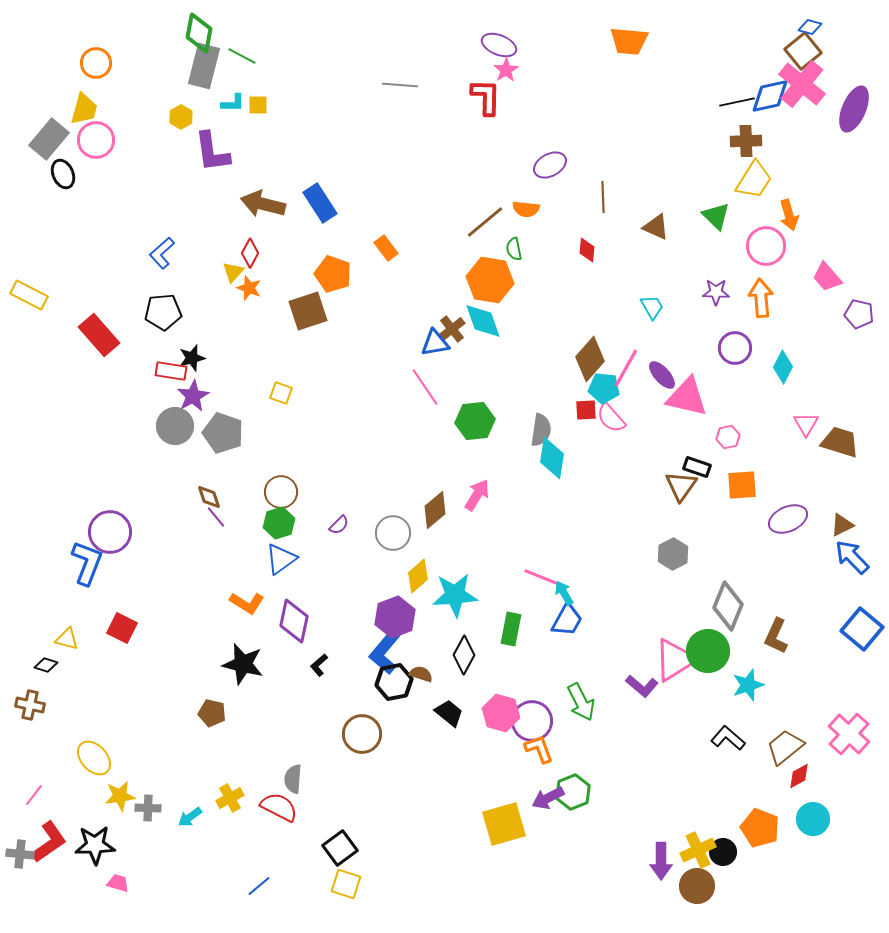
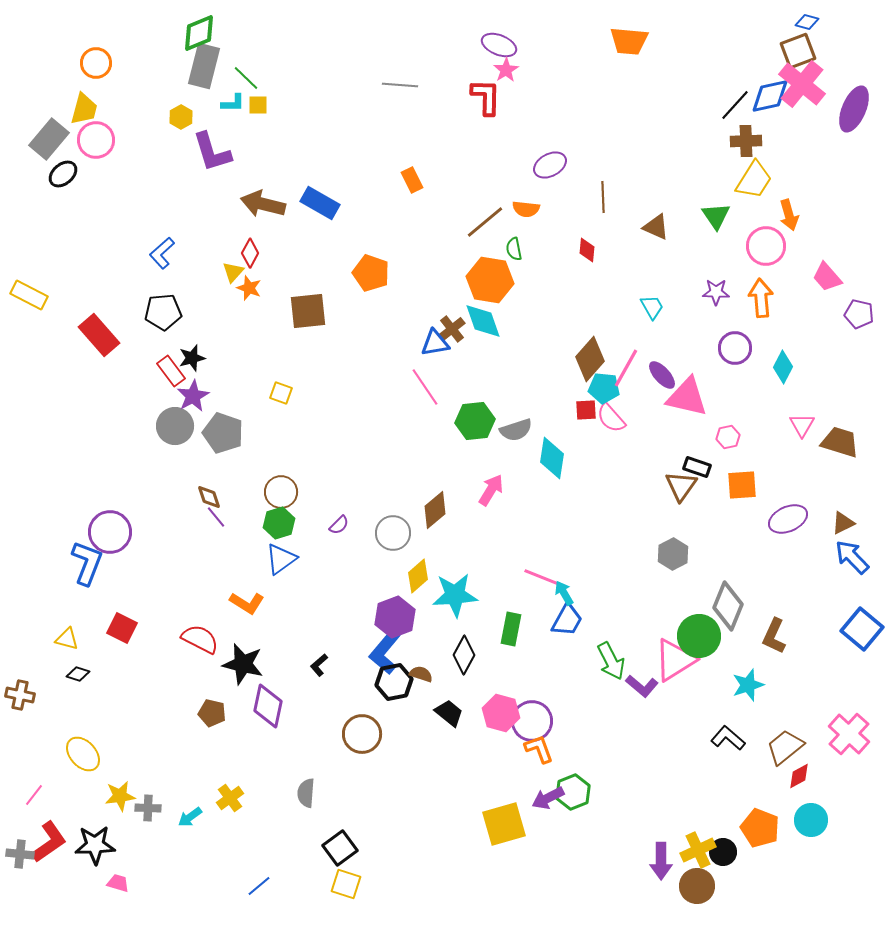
blue diamond at (810, 27): moved 3 px left, 5 px up
green diamond at (199, 33): rotated 57 degrees clockwise
brown square at (803, 51): moved 5 px left; rotated 18 degrees clockwise
green line at (242, 56): moved 4 px right, 22 px down; rotated 16 degrees clockwise
black line at (737, 102): moved 2 px left, 3 px down; rotated 36 degrees counterclockwise
purple L-shape at (212, 152): rotated 9 degrees counterclockwise
black ellipse at (63, 174): rotated 72 degrees clockwise
blue rectangle at (320, 203): rotated 27 degrees counterclockwise
green triangle at (716, 216): rotated 12 degrees clockwise
orange rectangle at (386, 248): moved 26 px right, 68 px up; rotated 10 degrees clockwise
orange pentagon at (333, 274): moved 38 px right, 1 px up
brown square at (308, 311): rotated 12 degrees clockwise
red rectangle at (171, 371): rotated 44 degrees clockwise
pink triangle at (806, 424): moved 4 px left, 1 px down
gray semicircle at (541, 430): moved 25 px left; rotated 64 degrees clockwise
pink arrow at (477, 495): moved 14 px right, 5 px up
brown triangle at (842, 525): moved 1 px right, 2 px up
purple diamond at (294, 621): moved 26 px left, 85 px down
brown L-shape at (776, 636): moved 2 px left
green circle at (708, 651): moved 9 px left, 15 px up
black diamond at (46, 665): moved 32 px right, 9 px down
green arrow at (581, 702): moved 30 px right, 41 px up
brown cross at (30, 705): moved 10 px left, 10 px up
yellow ellipse at (94, 758): moved 11 px left, 4 px up
gray semicircle at (293, 779): moved 13 px right, 14 px down
yellow cross at (230, 798): rotated 8 degrees counterclockwise
red semicircle at (279, 807): moved 79 px left, 168 px up
cyan circle at (813, 819): moved 2 px left, 1 px down
